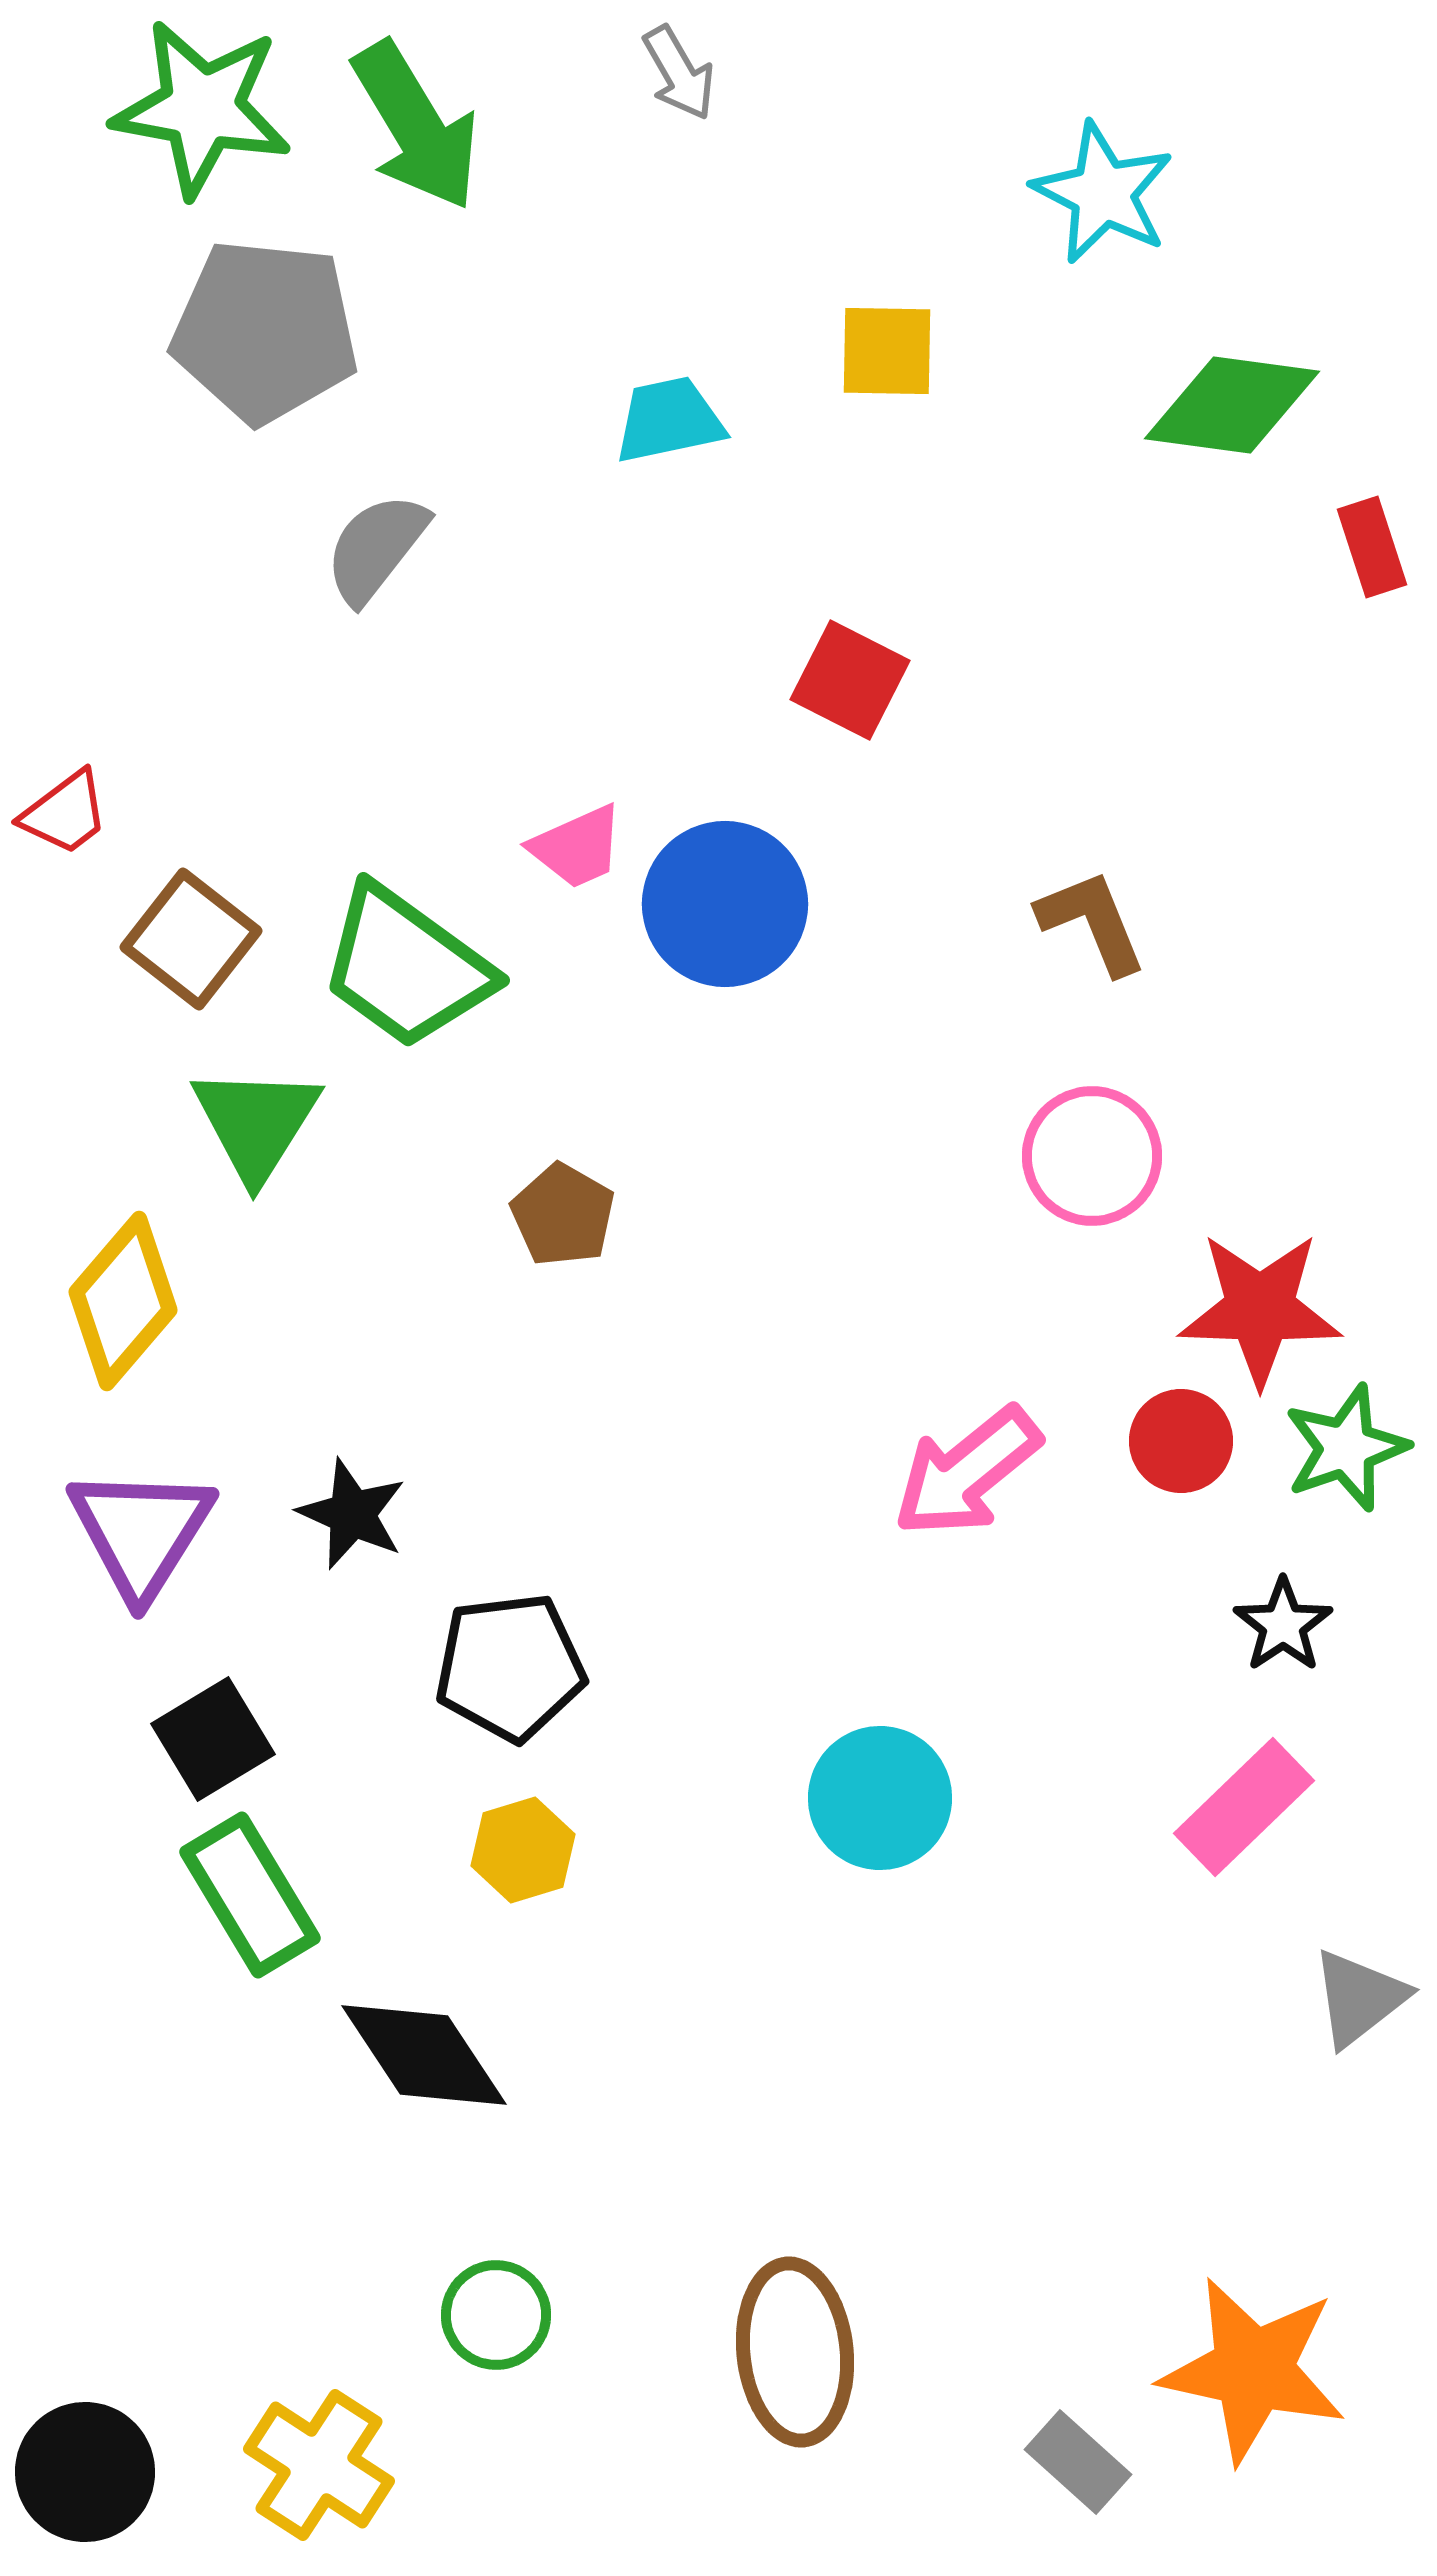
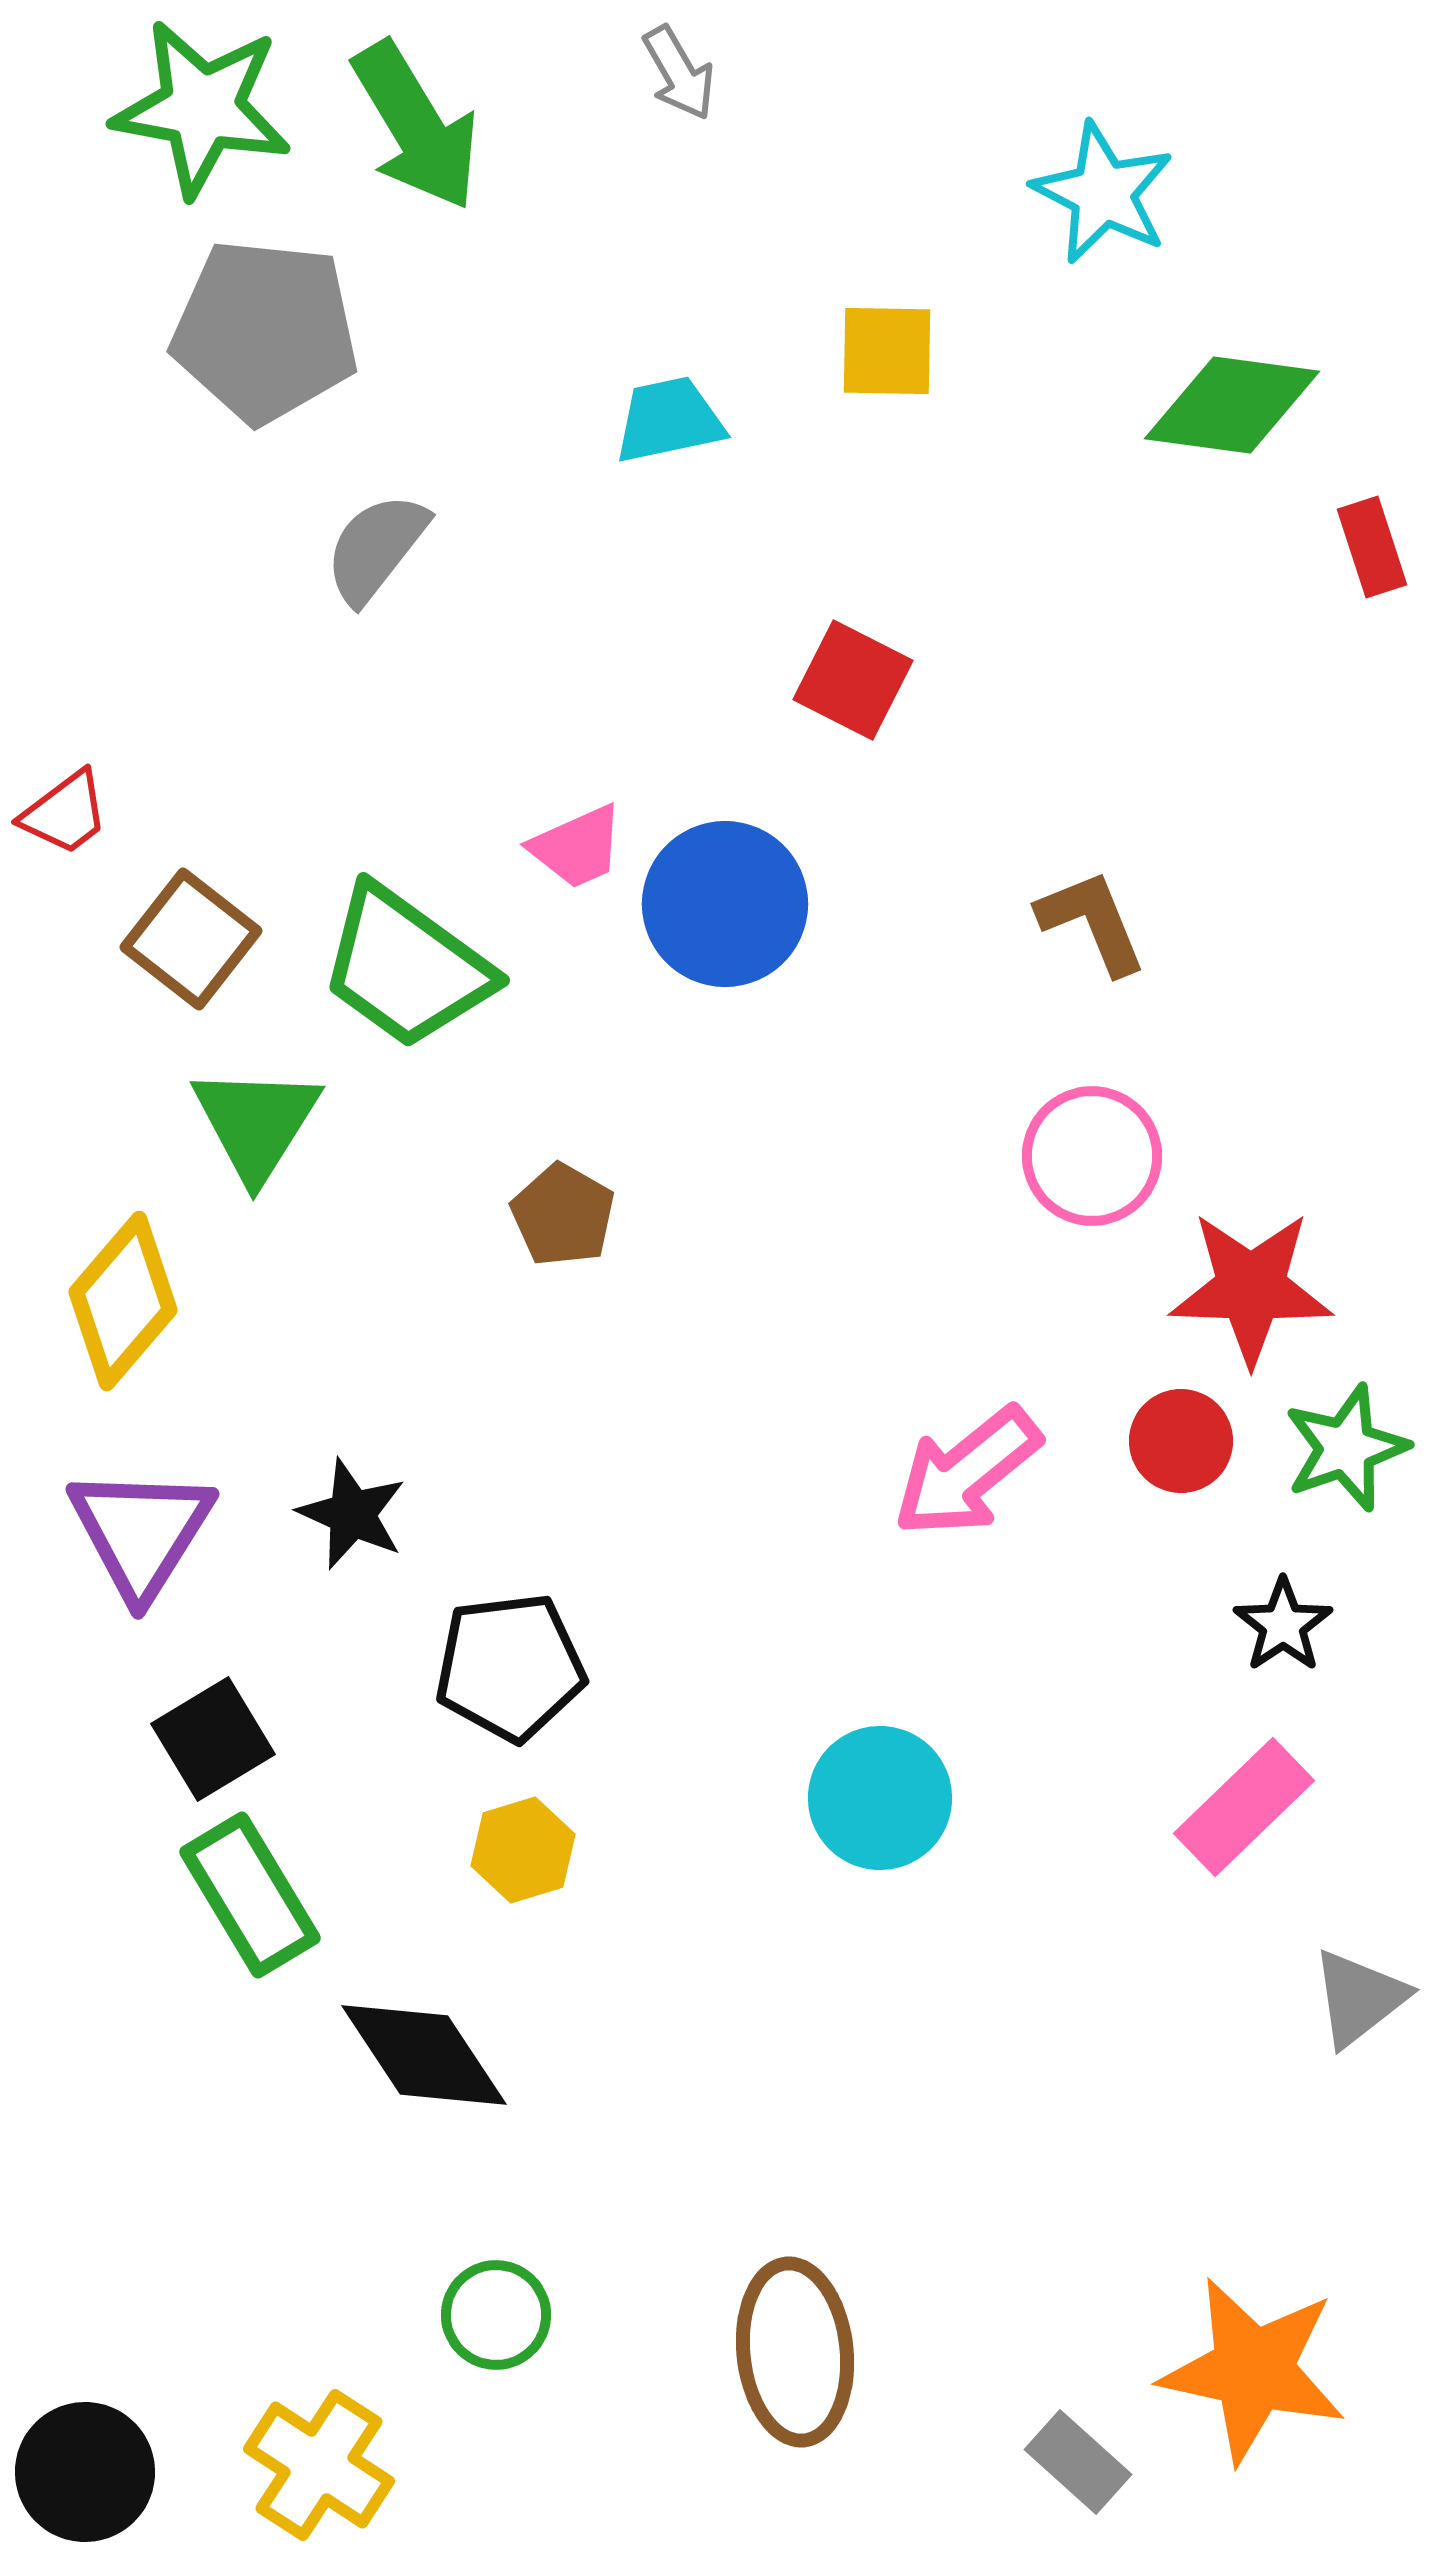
red square at (850, 680): moved 3 px right
red star at (1260, 1309): moved 9 px left, 21 px up
